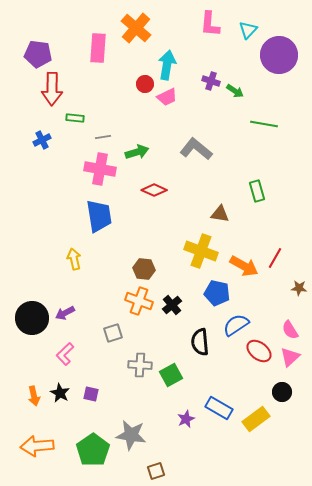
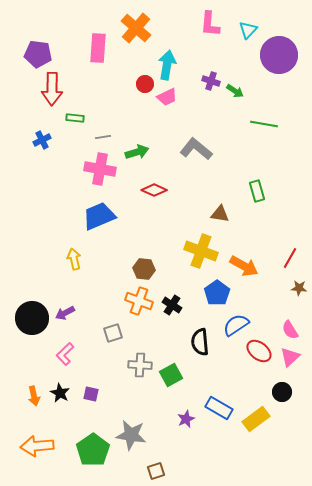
blue trapezoid at (99, 216): rotated 104 degrees counterclockwise
red line at (275, 258): moved 15 px right
blue pentagon at (217, 293): rotated 25 degrees clockwise
black cross at (172, 305): rotated 18 degrees counterclockwise
